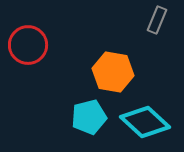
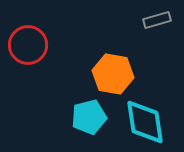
gray rectangle: rotated 52 degrees clockwise
orange hexagon: moved 2 px down
cyan diamond: rotated 39 degrees clockwise
